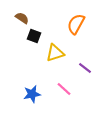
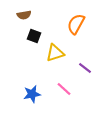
brown semicircle: moved 2 px right, 3 px up; rotated 136 degrees clockwise
